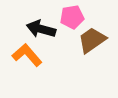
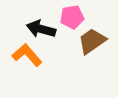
brown trapezoid: moved 1 px down
